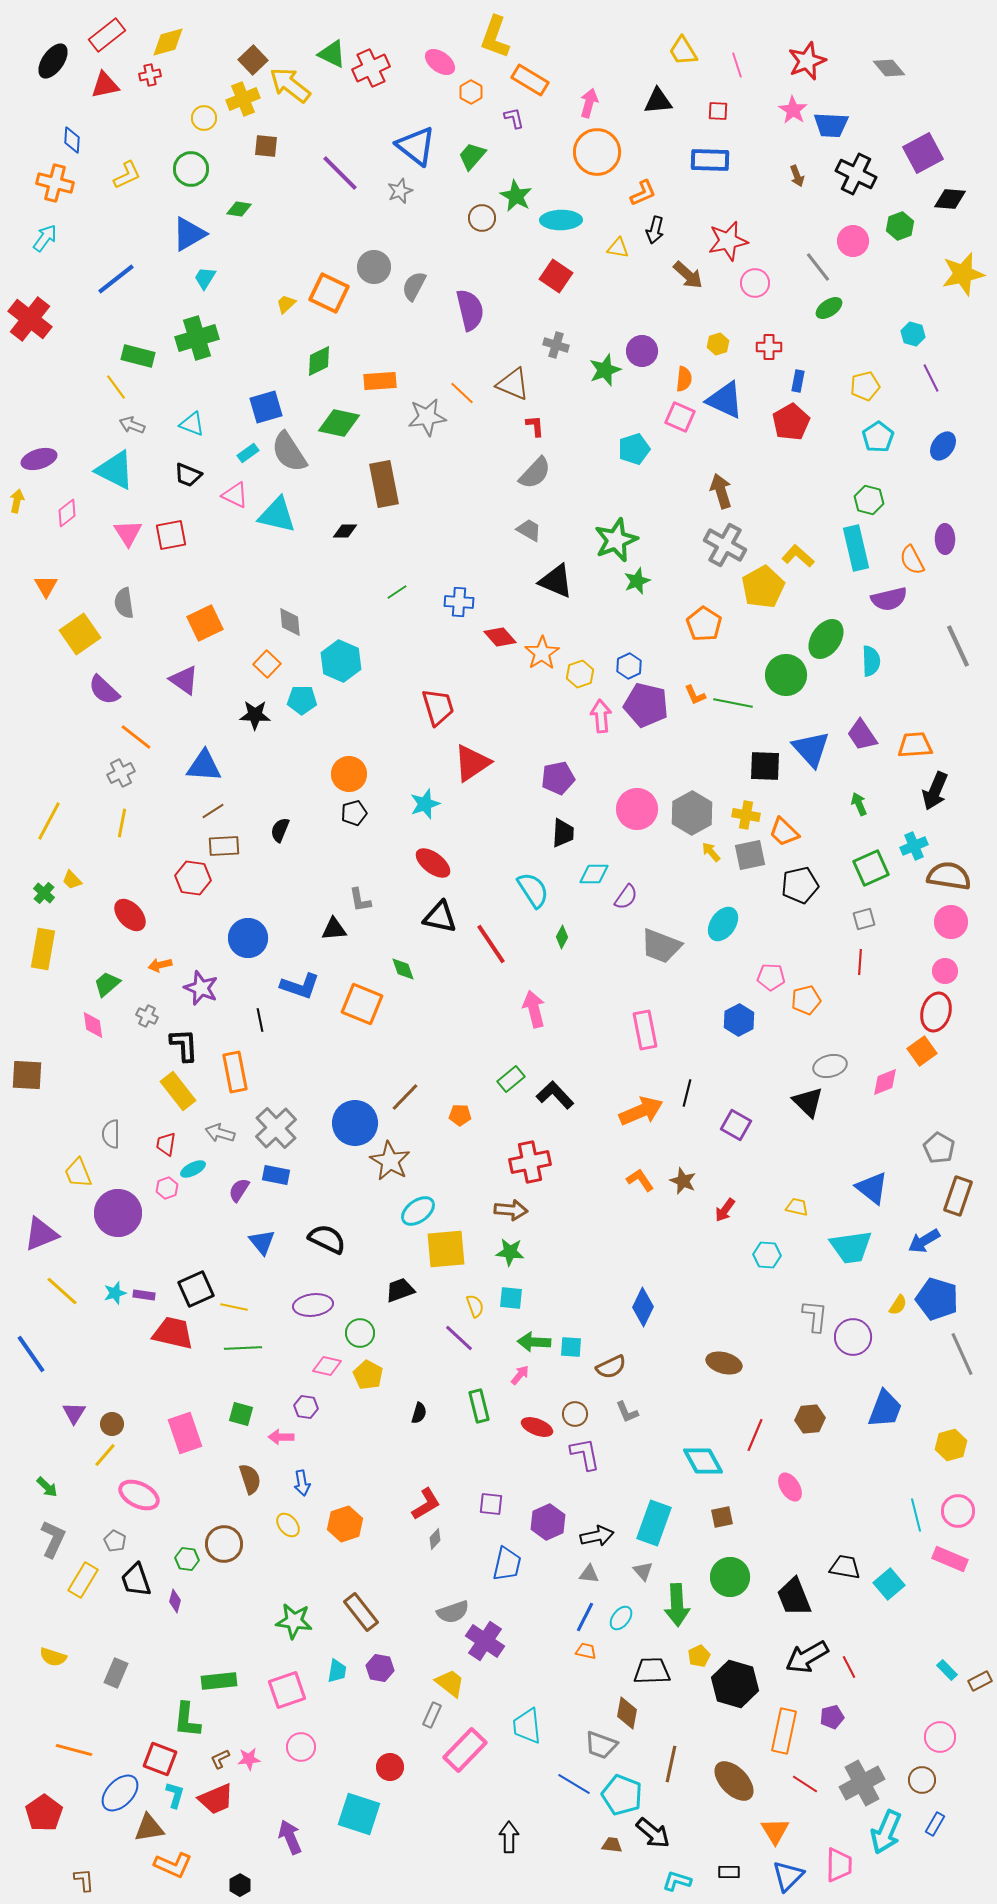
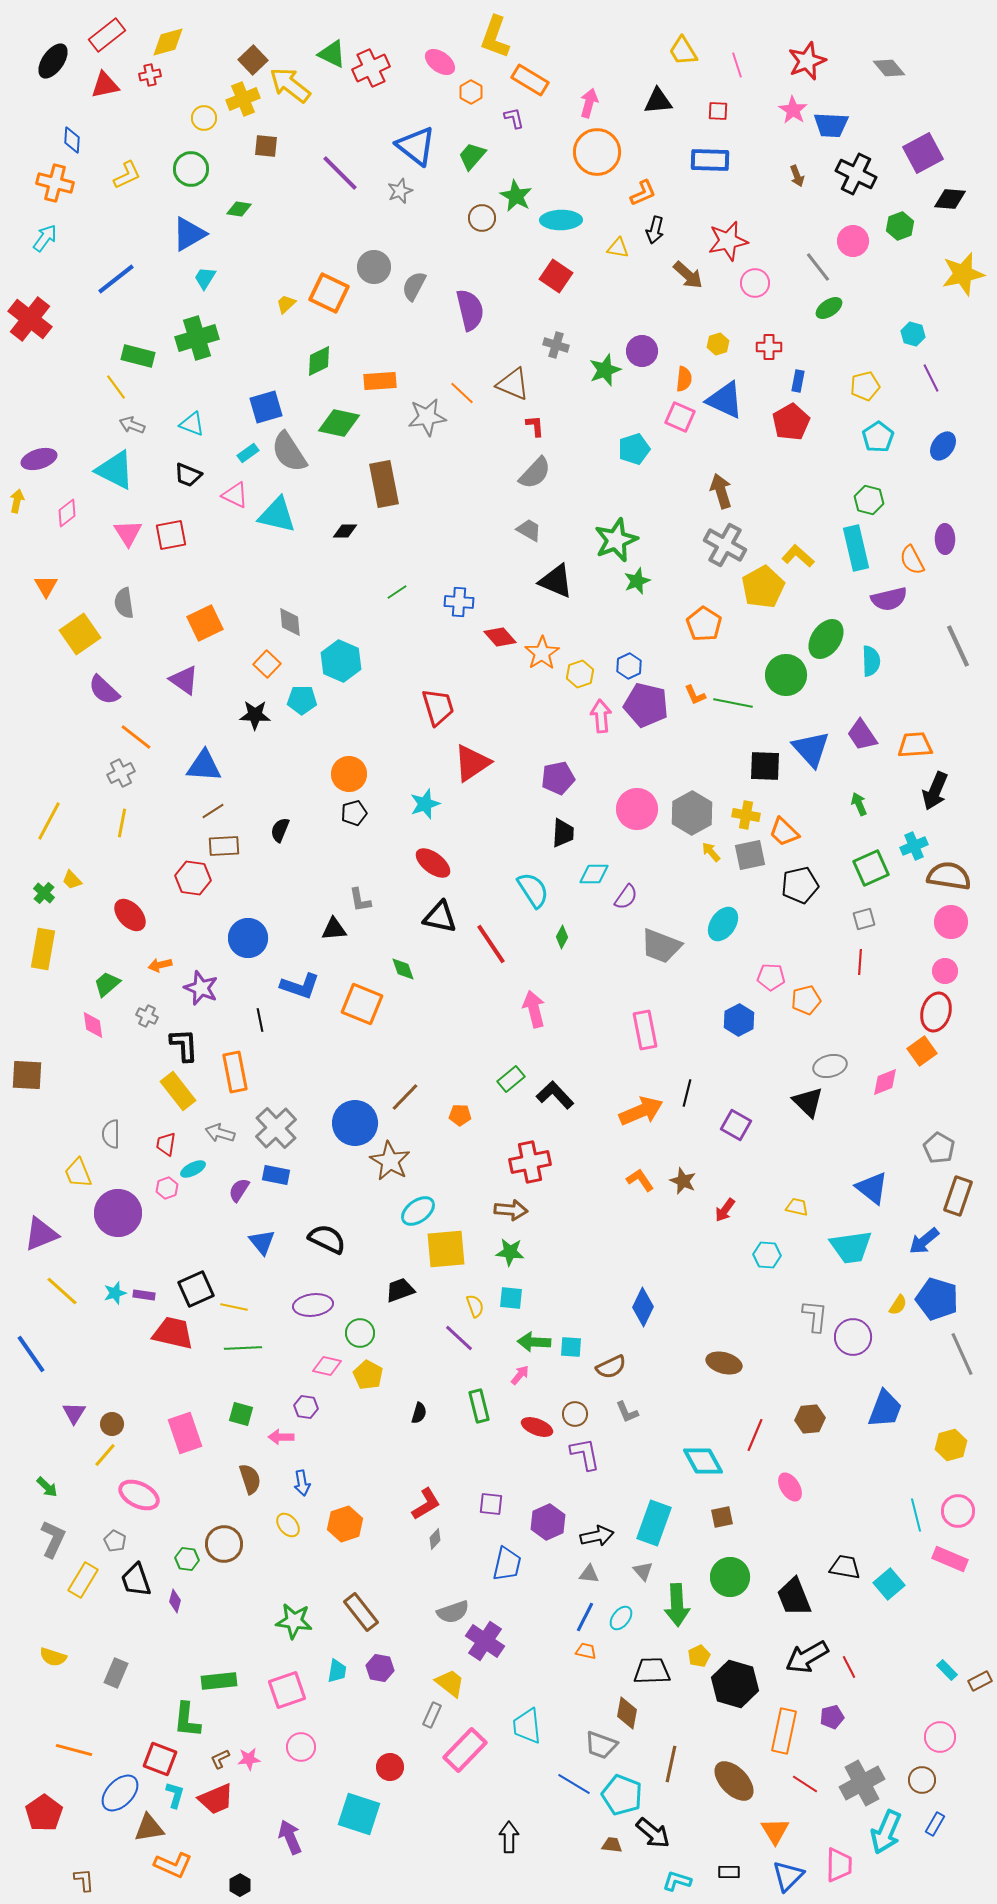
blue arrow at (924, 1241): rotated 8 degrees counterclockwise
